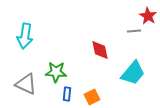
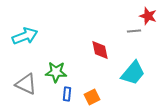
red star: rotated 12 degrees counterclockwise
cyan arrow: rotated 120 degrees counterclockwise
